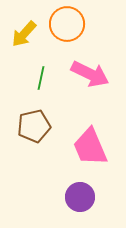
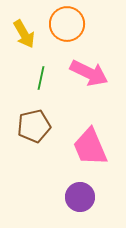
yellow arrow: rotated 72 degrees counterclockwise
pink arrow: moved 1 px left, 1 px up
